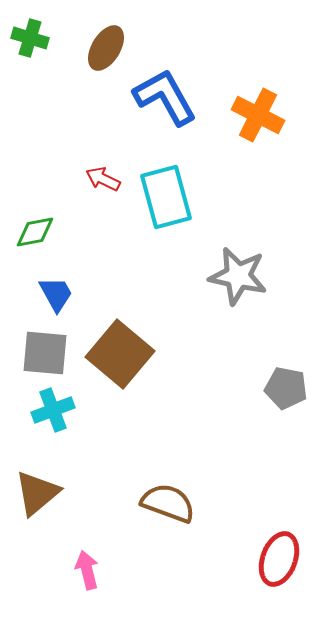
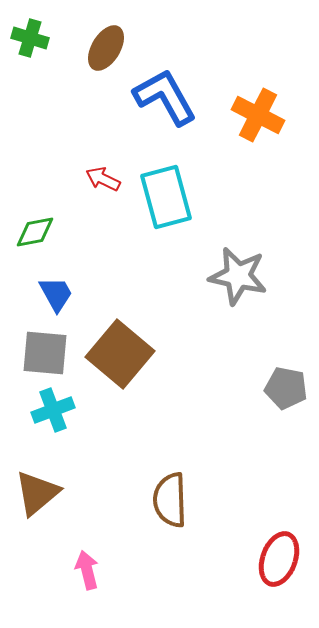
brown semicircle: moved 2 px right, 3 px up; rotated 112 degrees counterclockwise
